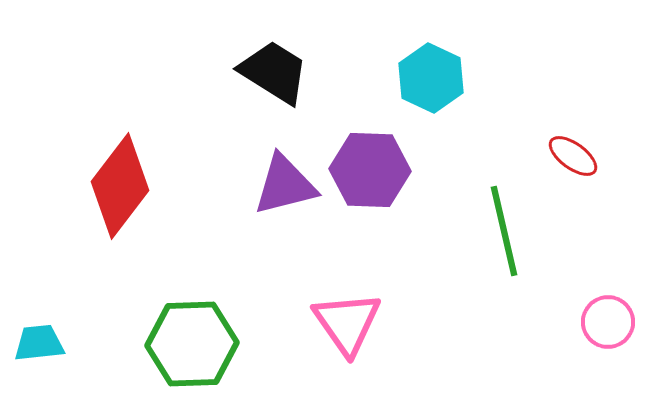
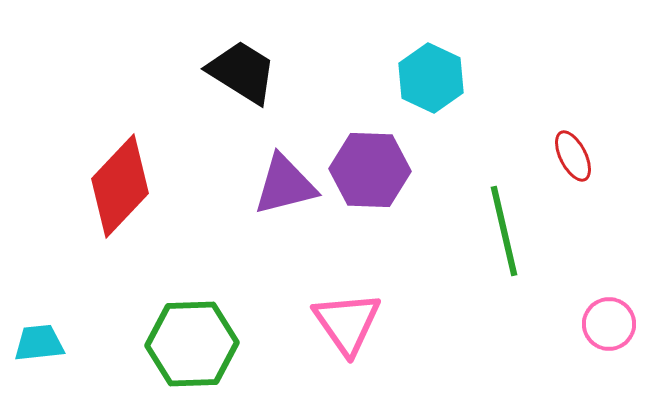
black trapezoid: moved 32 px left
red ellipse: rotated 27 degrees clockwise
red diamond: rotated 6 degrees clockwise
pink circle: moved 1 px right, 2 px down
